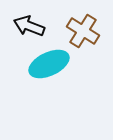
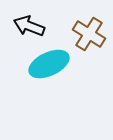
brown cross: moved 6 px right, 3 px down
